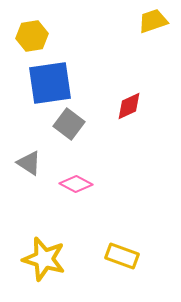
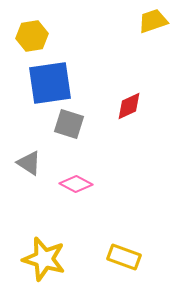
gray square: rotated 20 degrees counterclockwise
yellow rectangle: moved 2 px right, 1 px down
